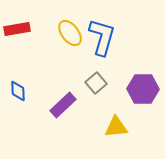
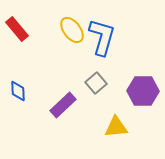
red rectangle: rotated 60 degrees clockwise
yellow ellipse: moved 2 px right, 3 px up
purple hexagon: moved 2 px down
